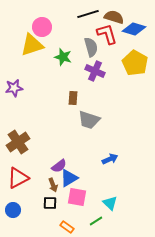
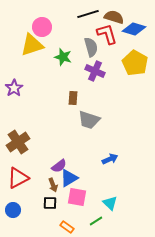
purple star: rotated 24 degrees counterclockwise
